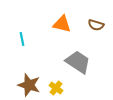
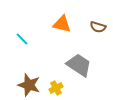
brown semicircle: moved 2 px right, 2 px down
cyan line: rotated 32 degrees counterclockwise
gray trapezoid: moved 1 px right, 3 px down
yellow cross: rotated 24 degrees clockwise
